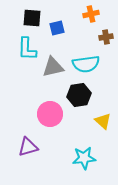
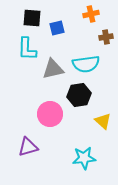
gray triangle: moved 2 px down
